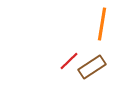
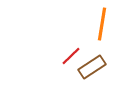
red line: moved 2 px right, 5 px up
